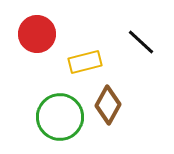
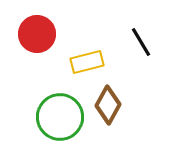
black line: rotated 16 degrees clockwise
yellow rectangle: moved 2 px right
